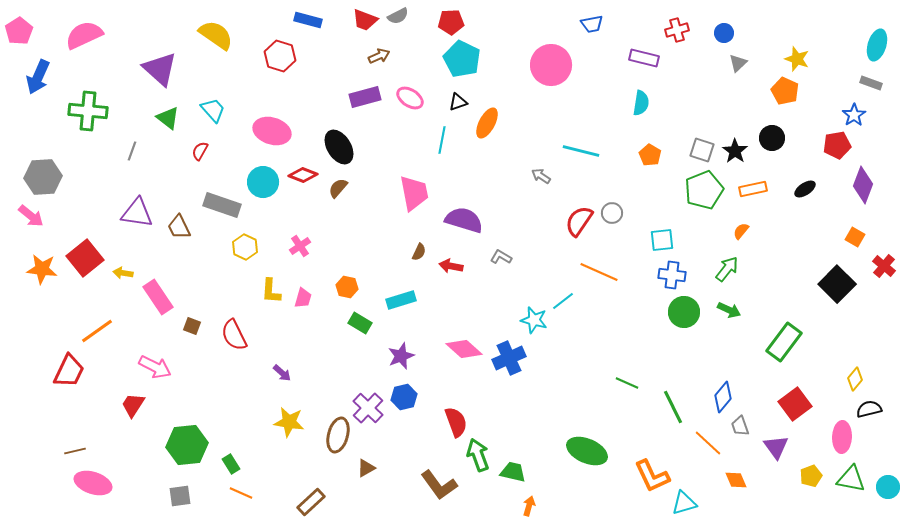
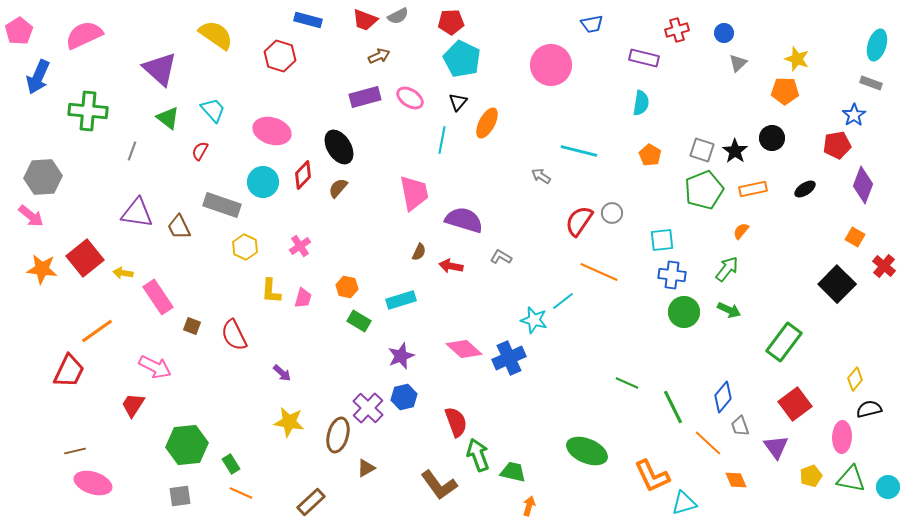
orange pentagon at (785, 91): rotated 24 degrees counterclockwise
black triangle at (458, 102): rotated 30 degrees counterclockwise
cyan line at (581, 151): moved 2 px left
red diamond at (303, 175): rotated 68 degrees counterclockwise
green rectangle at (360, 323): moved 1 px left, 2 px up
